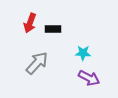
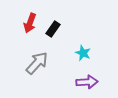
black rectangle: rotated 56 degrees counterclockwise
cyan star: rotated 21 degrees clockwise
purple arrow: moved 2 px left, 4 px down; rotated 30 degrees counterclockwise
